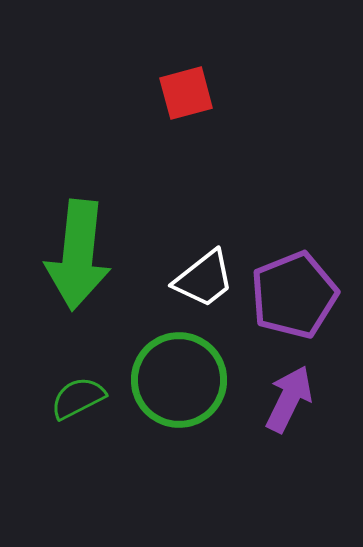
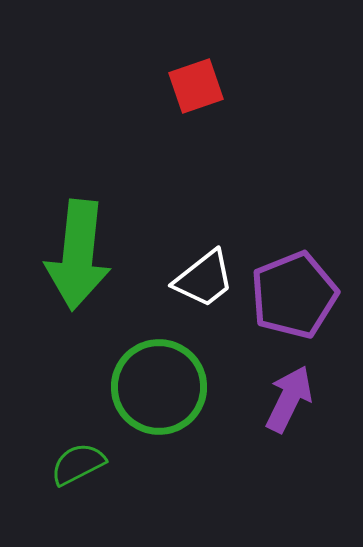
red square: moved 10 px right, 7 px up; rotated 4 degrees counterclockwise
green circle: moved 20 px left, 7 px down
green semicircle: moved 66 px down
